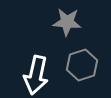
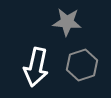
white arrow: moved 8 px up
